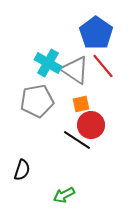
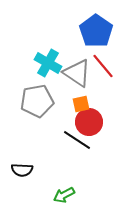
blue pentagon: moved 2 px up
gray triangle: moved 2 px right, 3 px down
red circle: moved 2 px left, 3 px up
black semicircle: rotated 75 degrees clockwise
